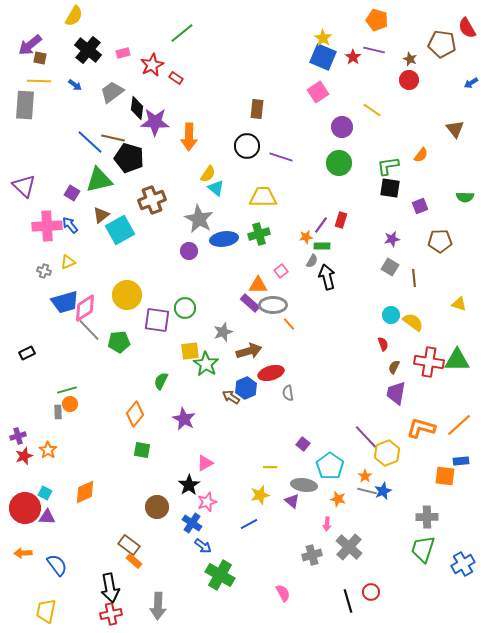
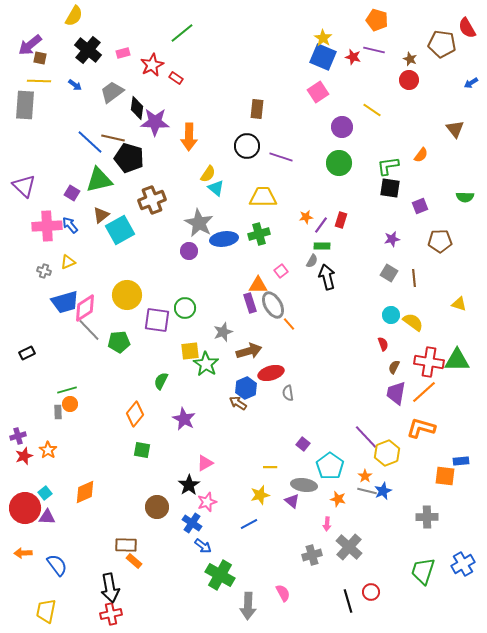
red star at (353, 57): rotated 21 degrees counterclockwise
gray star at (199, 219): moved 4 px down
orange star at (306, 237): moved 20 px up
gray square at (390, 267): moved 1 px left, 6 px down
purple rectangle at (250, 303): rotated 30 degrees clockwise
gray ellipse at (273, 305): rotated 60 degrees clockwise
brown arrow at (231, 397): moved 7 px right, 6 px down
orange line at (459, 425): moved 35 px left, 33 px up
cyan square at (45, 493): rotated 24 degrees clockwise
brown rectangle at (129, 545): moved 3 px left; rotated 35 degrees counterclockwise
green trapezoid at (423, 549): moved 22 px down
gray arrow at (158, 606): moved 90 px right
